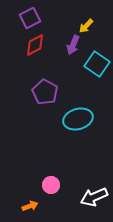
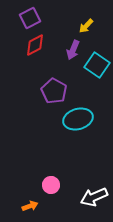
purple arrow: moved 5 px down
cyan square: moved 1 px down
purple pentagon: moved 9 px right, 1 px up
